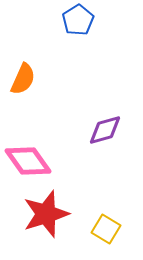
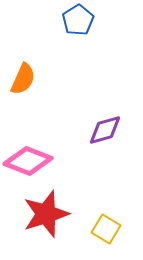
pink diamond: rotated 33 degrees counterclockwise
